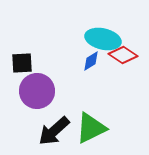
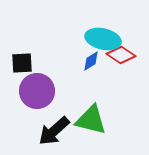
red diamond: moved 2 px left
green triangle: moved 8 px up; rotated 40 degrees clockwise
